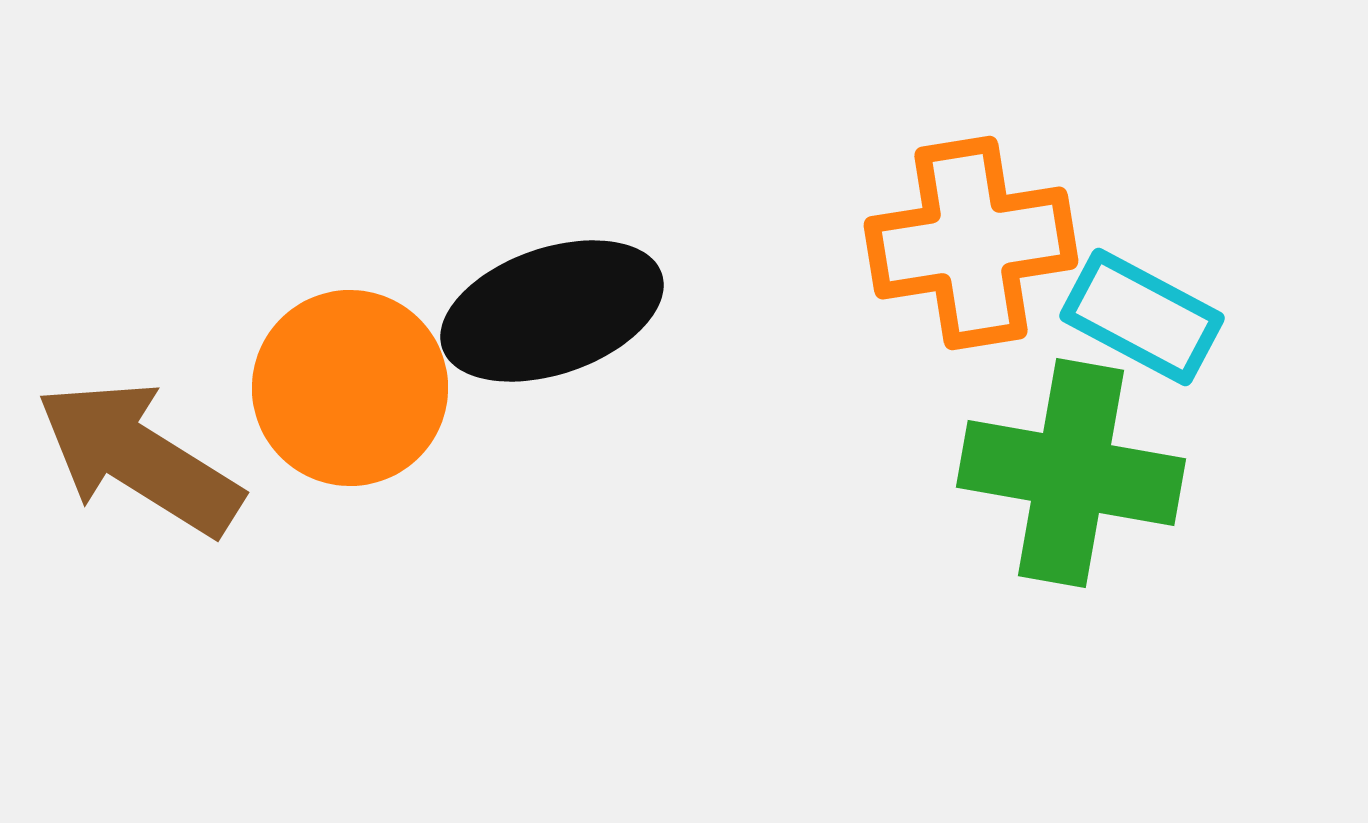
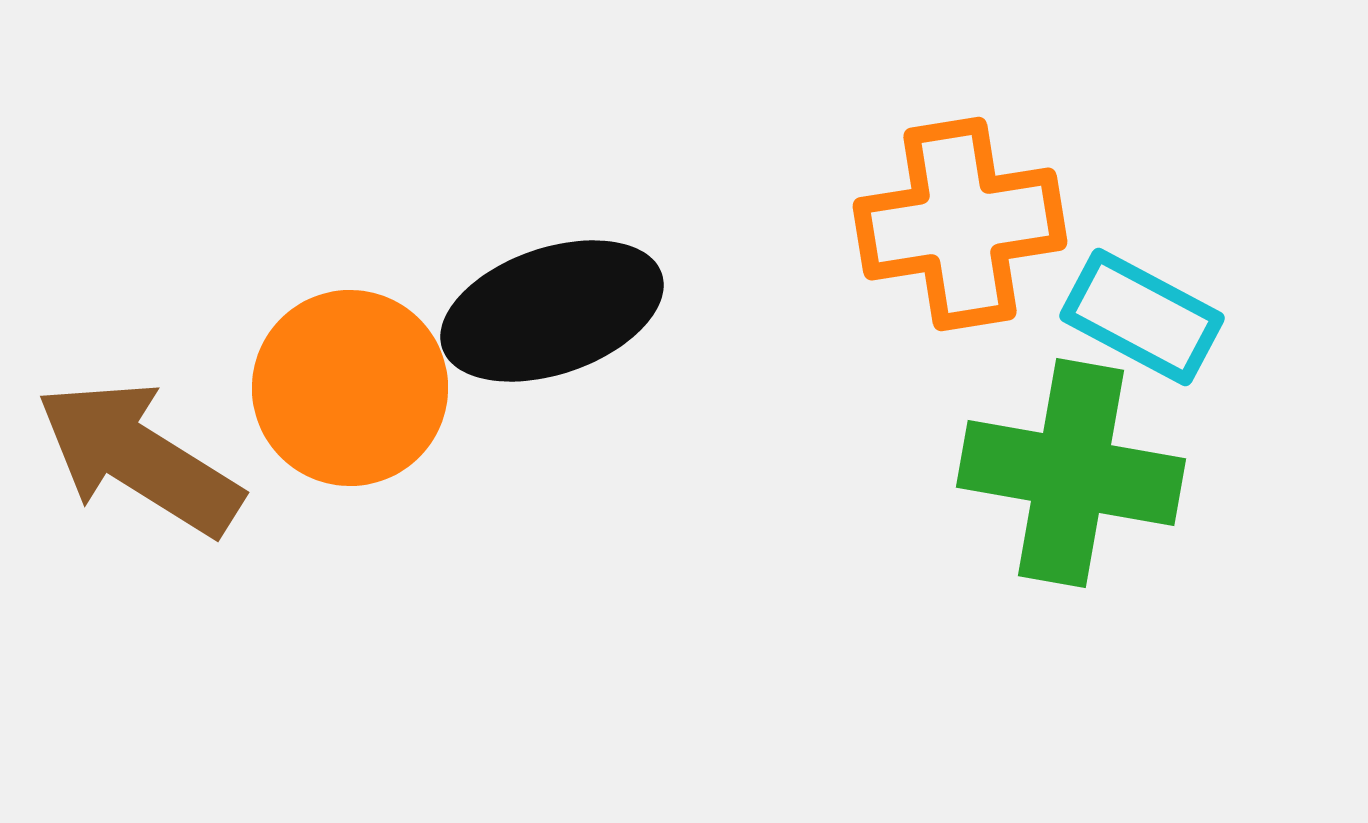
orange cross: moved 11 px left, 19 px up
